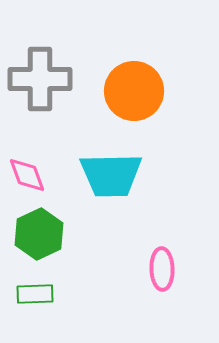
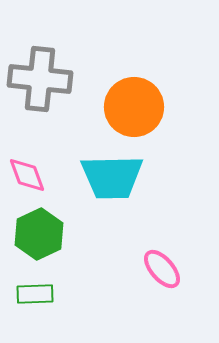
gray cross: rotated 6 degrees clockwise
orange circle: moved 16 px down
cyan trapezoid: moved 1 px right, 2 px down
pink ellipse: rotated 39 degrees counterclockwise
